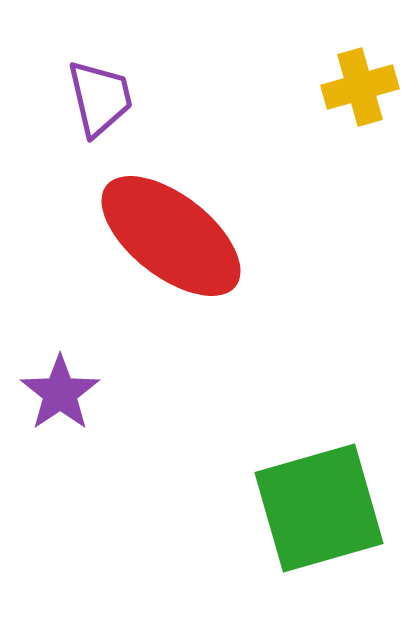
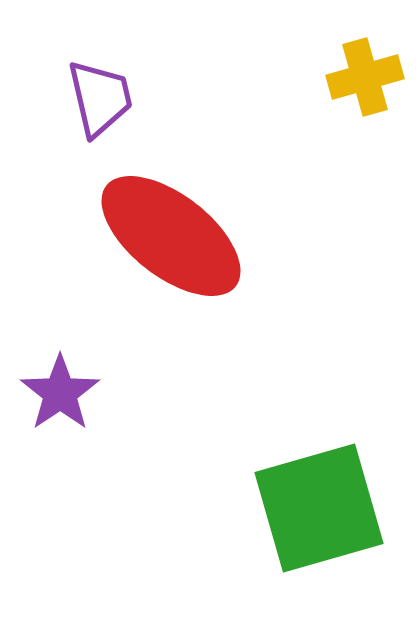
yellow cross: moved 5 px right, 10 px up
